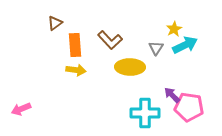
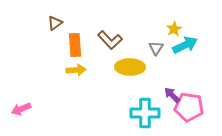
yellow arrow: rotated 12 degrees counterclockwise
